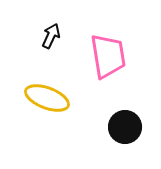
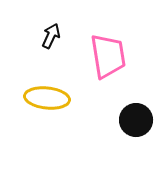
yellow ellipse: rotated 15 degrees counterclockwise
black circle: moved 11 px right, 7 px up
